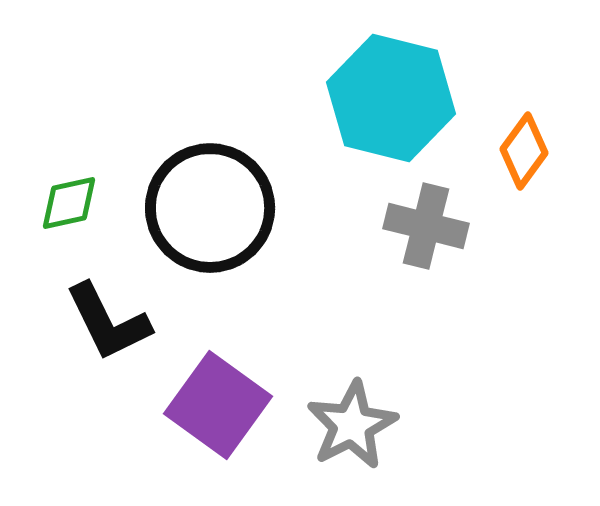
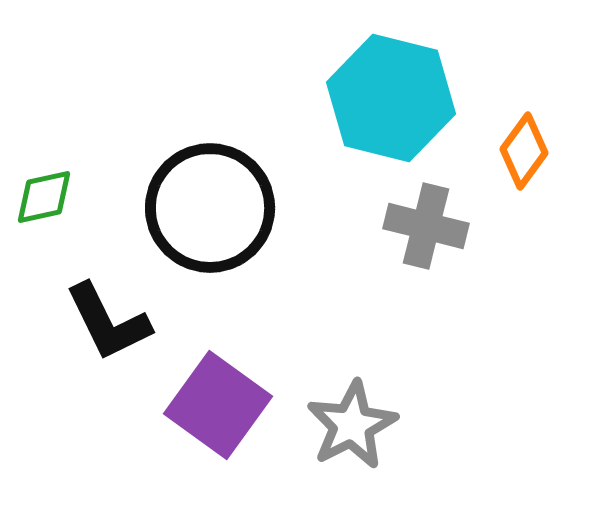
green diamond: moved 25 px left, 6 px up
